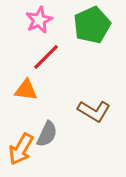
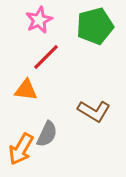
green pentagon: moved 3 px right, 1 px down; rotated 9 degrees clockwise
